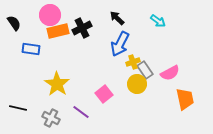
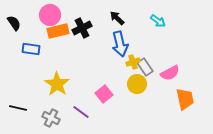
blue arrow: rotated 40 degrees counterclockwise
gray rectangle: moved 3 px up
